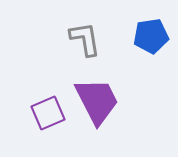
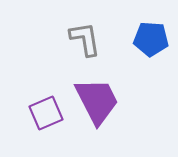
blue pentagon: moved 3 px down; rotated 12 degrees clockwise
purple square: moved 2 px left
